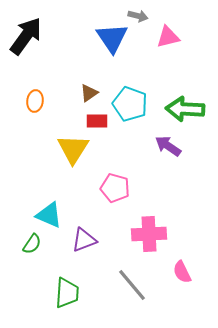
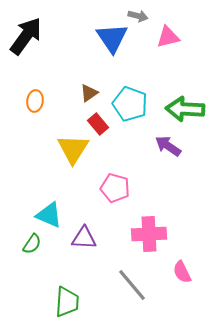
red rectangle: moved 1 px right, 3 px down; rotated 50 degrees clockwise
purple triangle: moved 2 px up; rotated 24 degrees clockwise
green trapezoid: moved 9 px down
